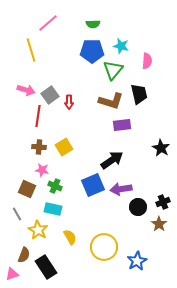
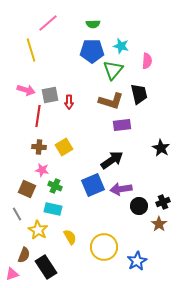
gray square: rotated 24 degrees clockwise
black circle: moved 1 px right, 1 px up
